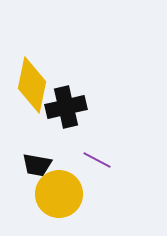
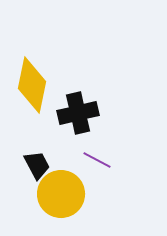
black cross: moved 12 px right, 6 px down
black trapezoid: rotated 128 degrees counterclockwise
yellow circle: moved 2 px right
